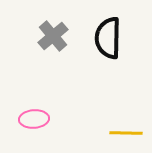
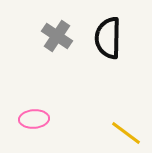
gray cross: moved 4 px right; rotated 16 degrees counterclockwise
yellow line: rotated 36 degrees clockwise
